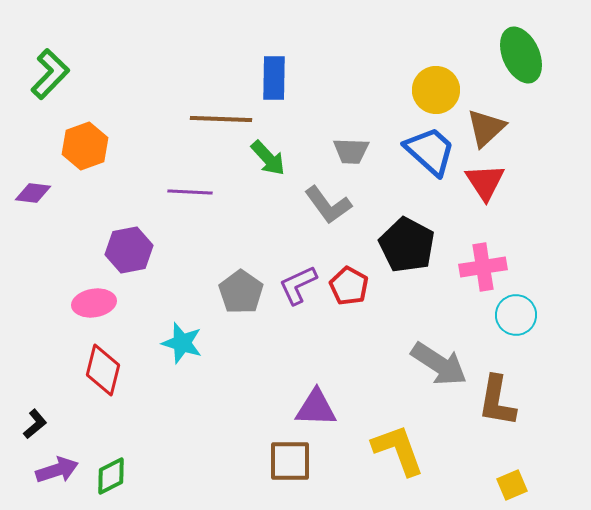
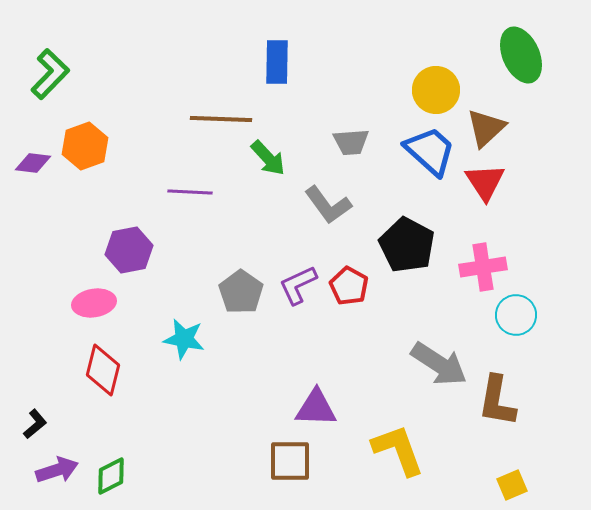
blue rectangle: moved 3 px right, 16 px up
gray trapezoid: moved 9 px up; rotated 6 degrees counterclockwise
purple diamond: moved 30 px up
cyan star: moved 2 px right, 4 px up; rotated 6 degrees counterclockwise
